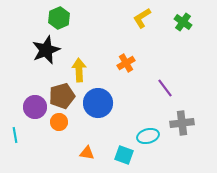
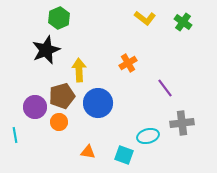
yellow L-shape: moved 3 px right; rotated 110 degrees counterclockwise
orange cross: moved 2 px right
orange triangle: moved 1 px right, 1 px up
